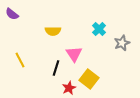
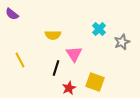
yellow semicircle: moved 4 px down
gray star: moved 1 px up
yellow square: moved 6 px right, 3 px down; rotated 18 degrees counterclockwise
